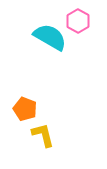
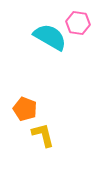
pink hexagon: moved 2 px down; rotated 20 degrees counterclockwise
